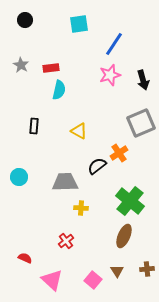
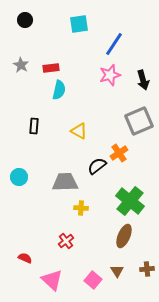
gray square: moved 2 px left, 2 px up
